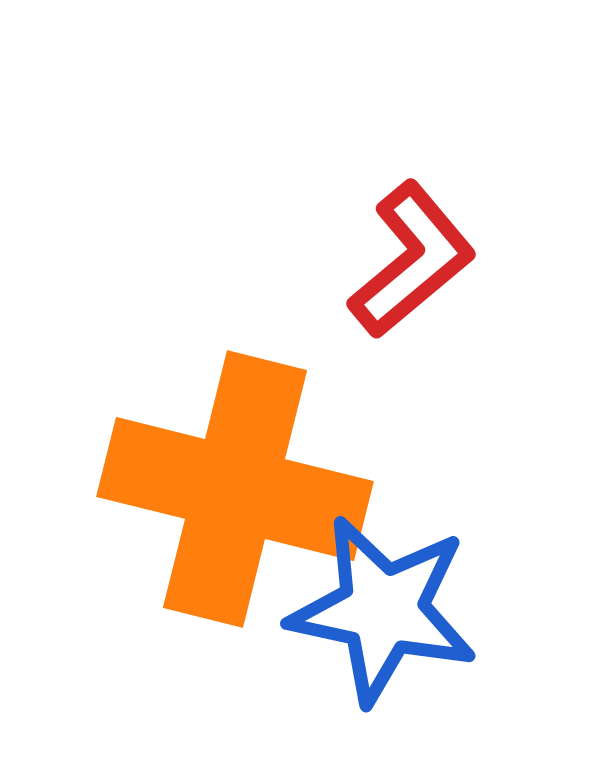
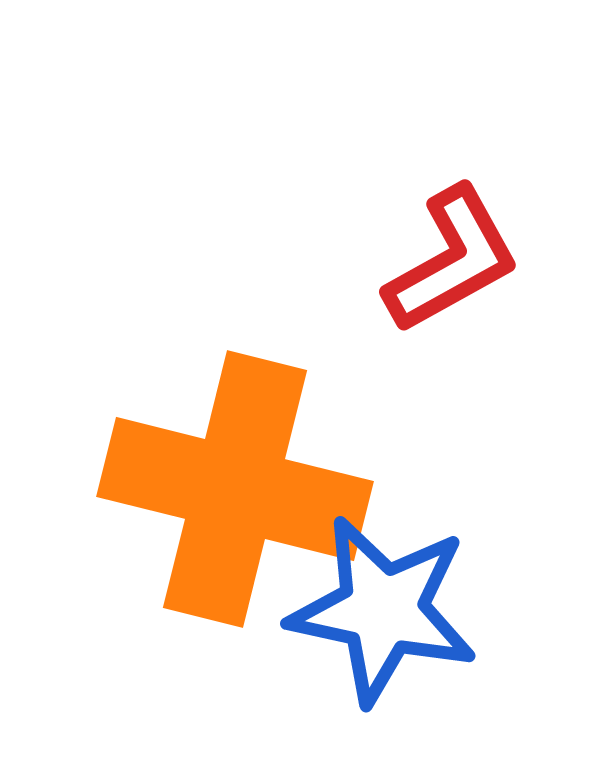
red L-shape: moved 40 px right; rotated 11 degrees clockwise
